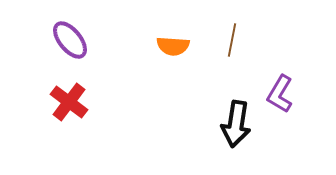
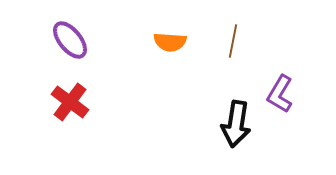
brown line: moved 1 px right, 1 px down
orange semicircle: moved 3 px left, 4 px up
red cross: moved 1 px right
